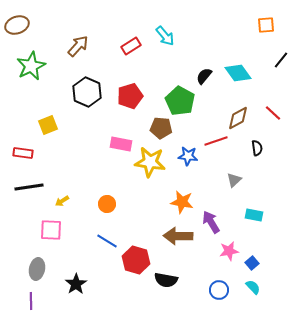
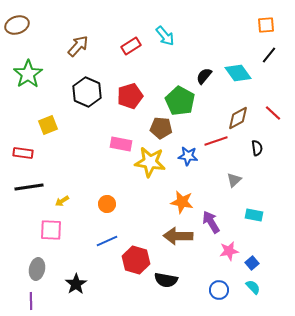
black line at (281, 60): moved 12 px left, 5 px up
green star at (31, 66): moved 3 px left, 8 px down; rotated 8 degrees counterclockwise
blue line at (107, 241): rotated 55 degrees counterclockwise
